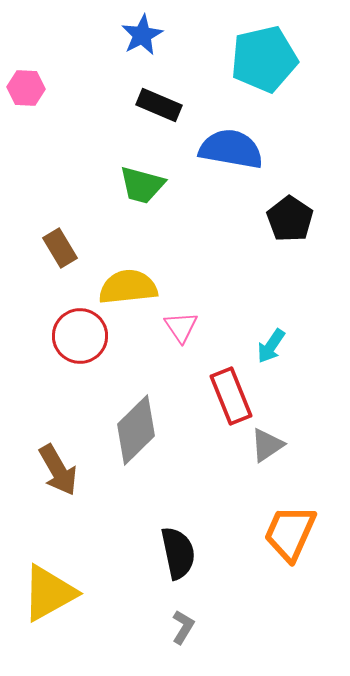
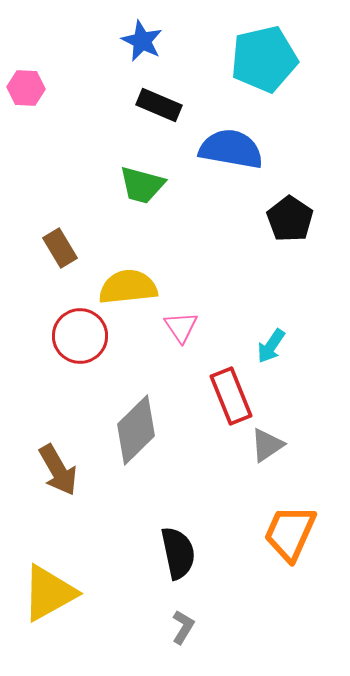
blue star: moved 6 px down; rotated 18 degrees counterclockwise
